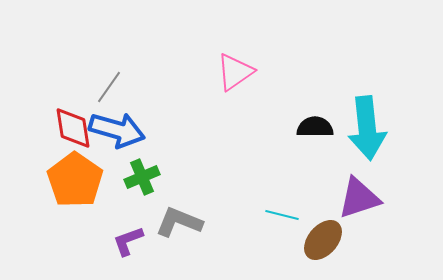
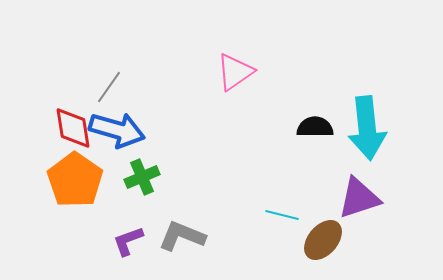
gray L-shape: moved 3 px right, 14 px down
